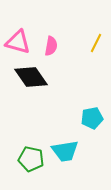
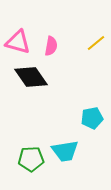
yellow line: rotated 24 degrees clockwise
green pentagon: rotated 15 degrees counterclockwise
